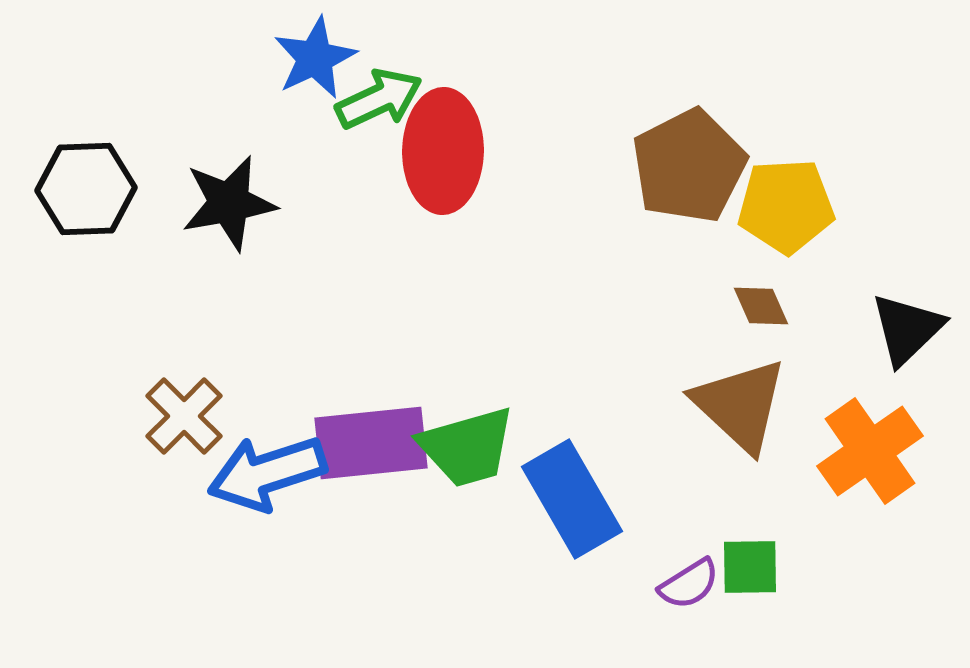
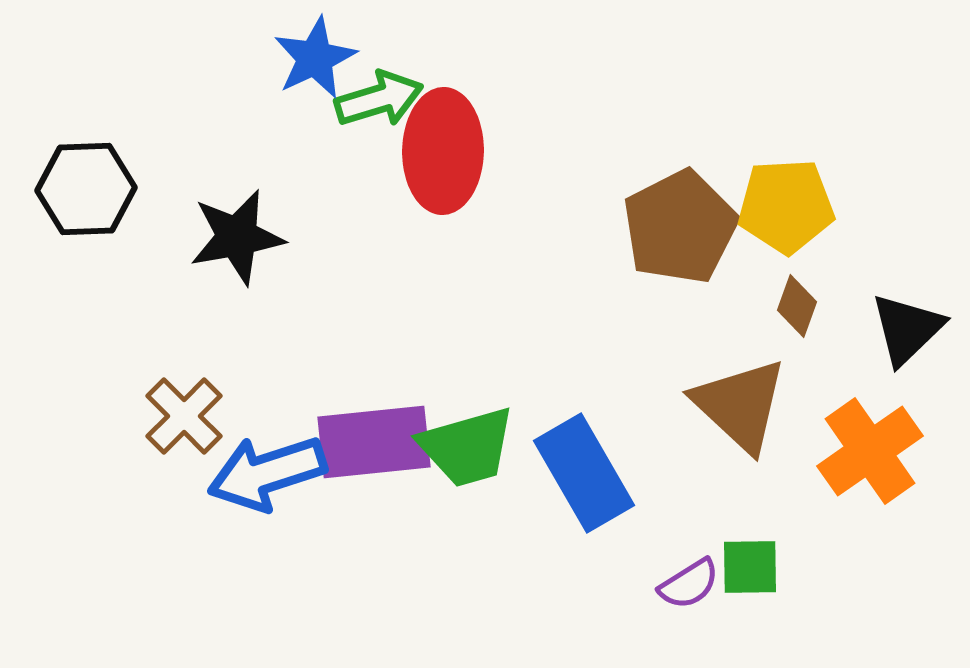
green arrow: rotated 8 degrees clockwise
brown pentagon: moved 9 px left, 61 px down
black star: moved 8 px right, 34 px down
brown diamond: moved 36 px right; rotated 44 degrees clockwise
purple rectangle: moved 3 px right, 1 px up
blue rectangle: moved 12 px right, 26 px up
